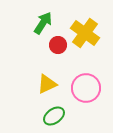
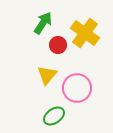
yellow triangle: moved 9 px up; rotated 25 degrees counterclockwise
pink circle: moved 9 px left
